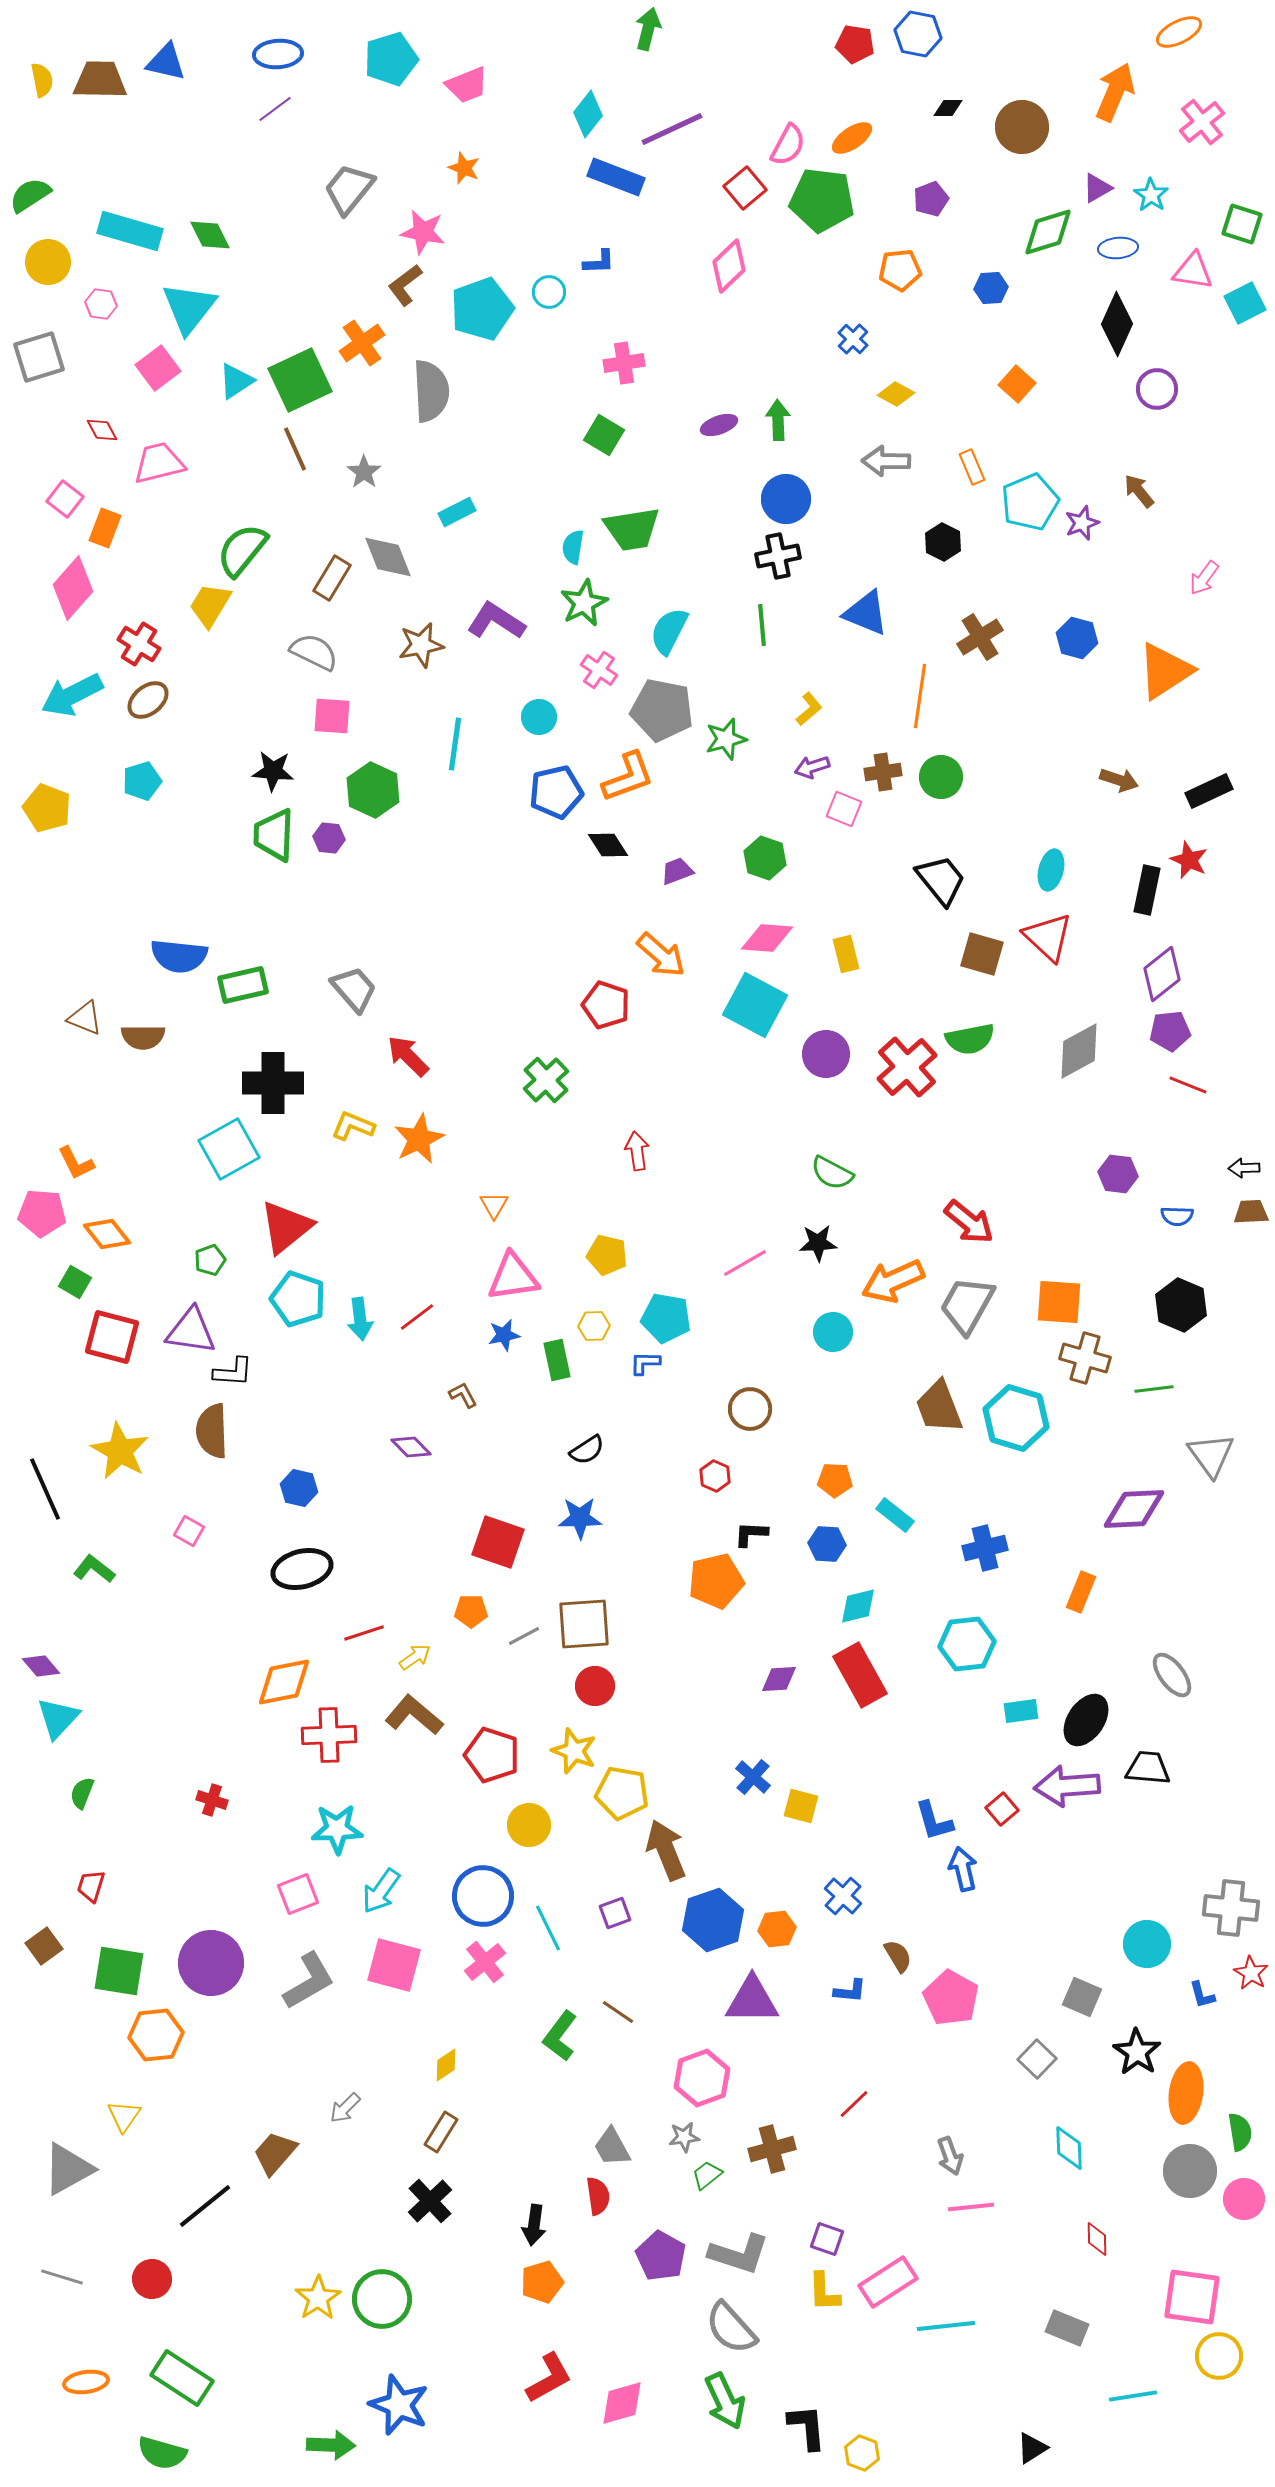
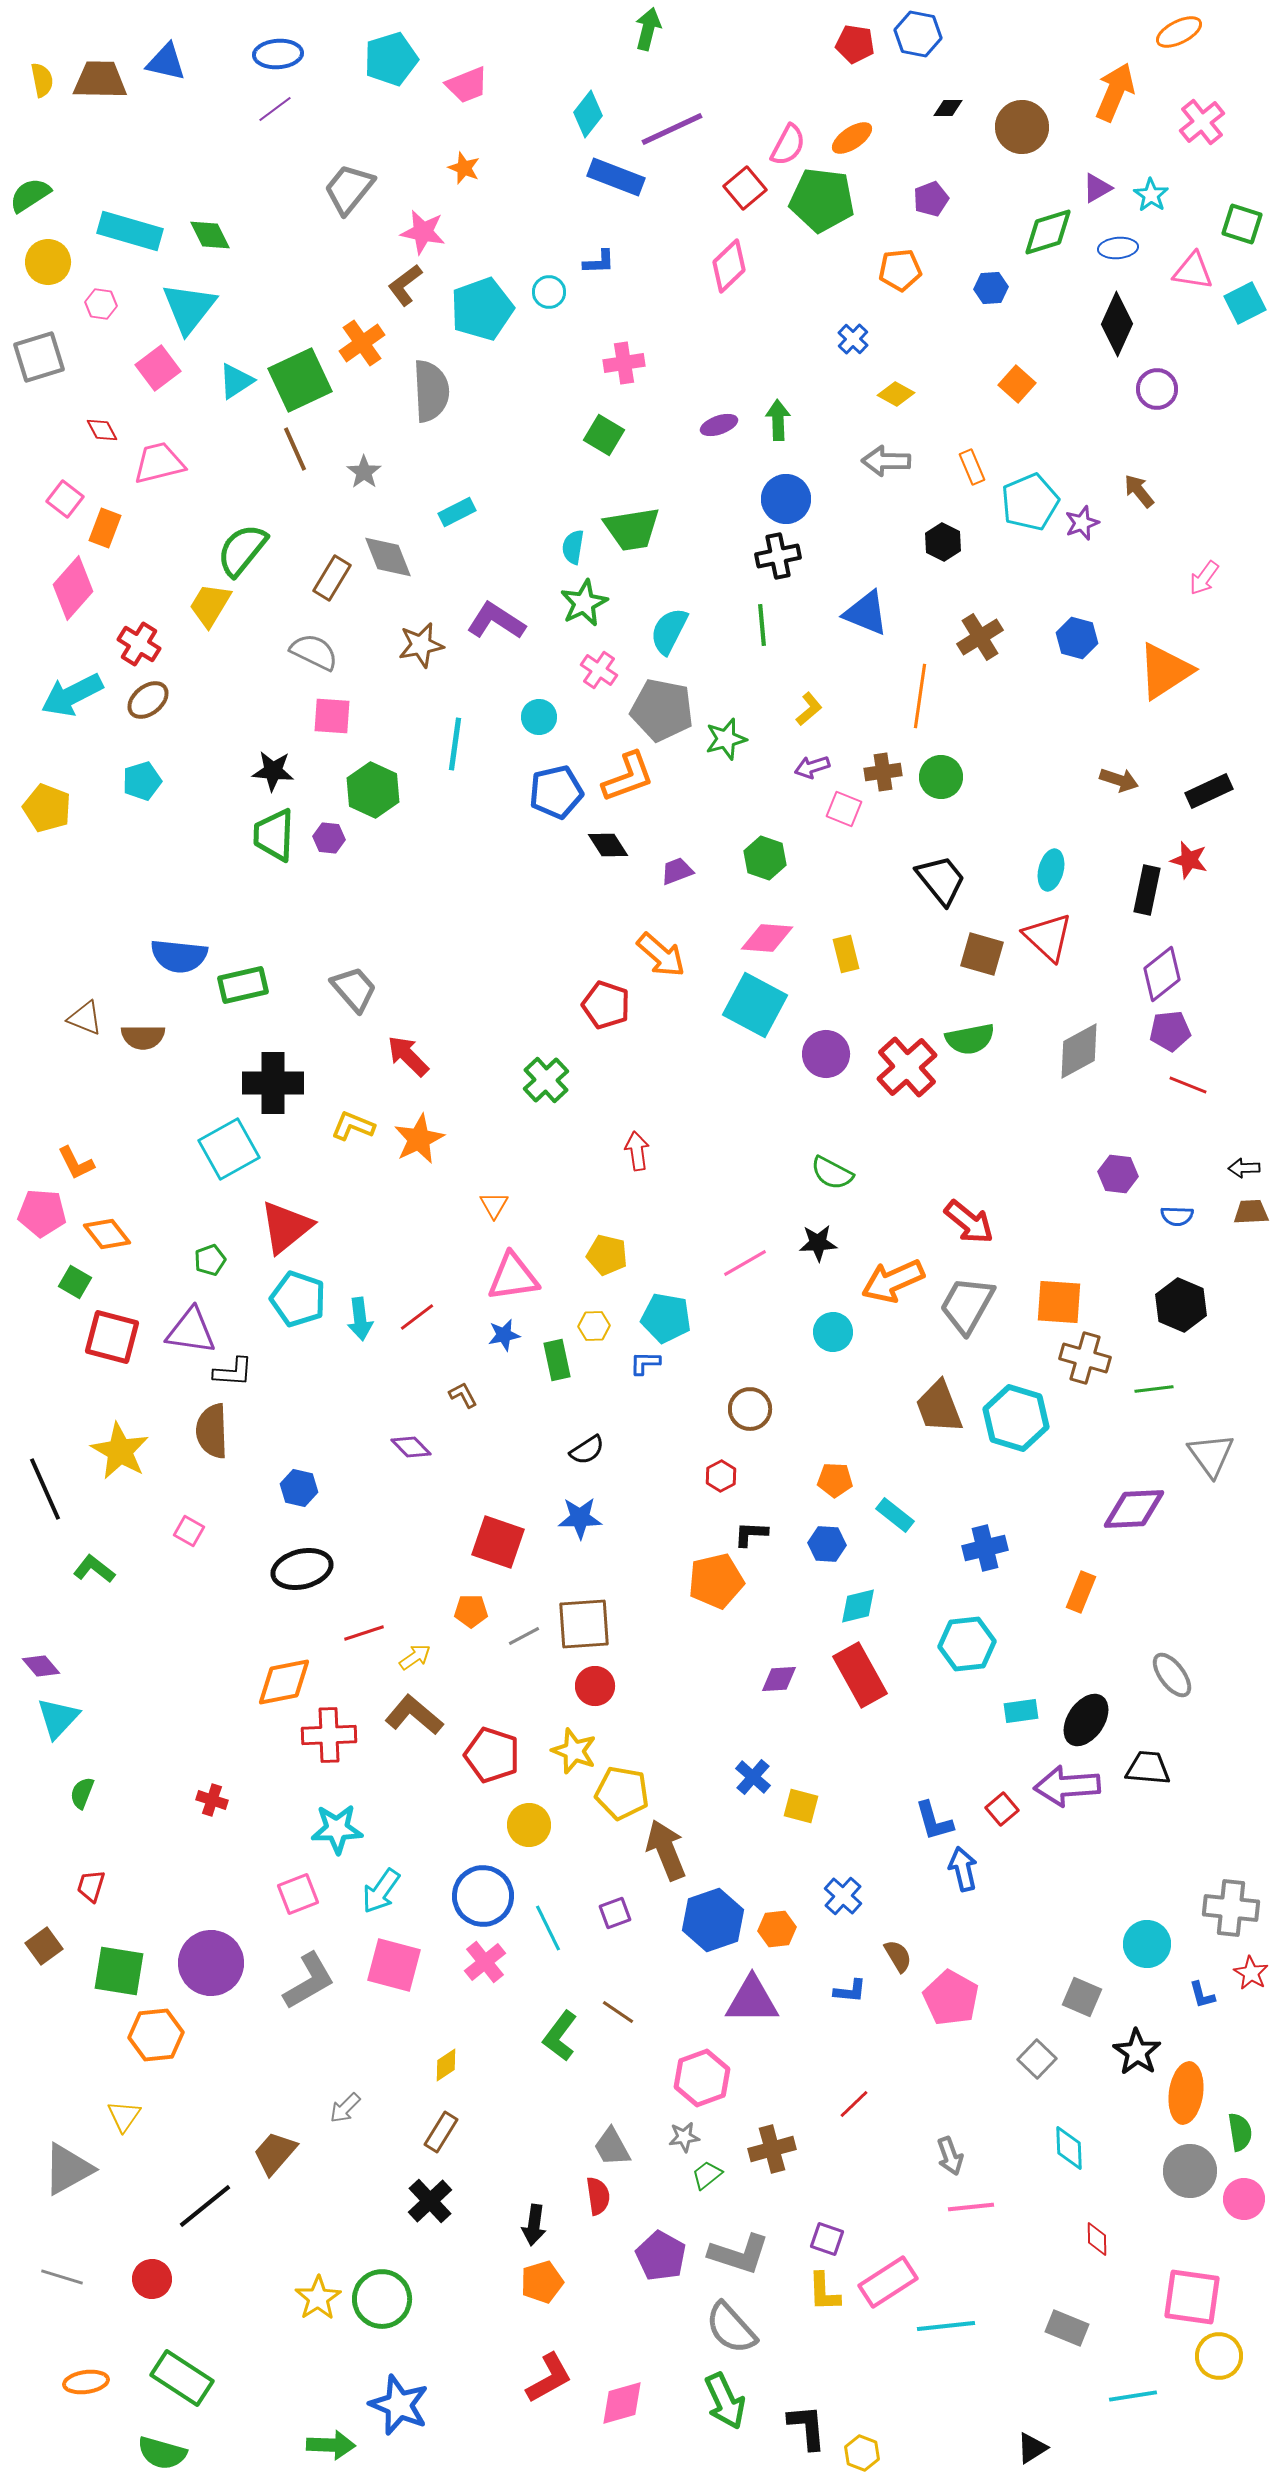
red star at (1189, 860): rotated 9 degrees counterclockwise
red hexagon at (715, 1476): moved 6 px right; rotated 8 degrees clockwise
